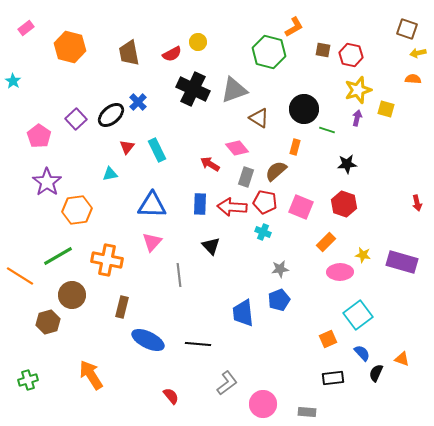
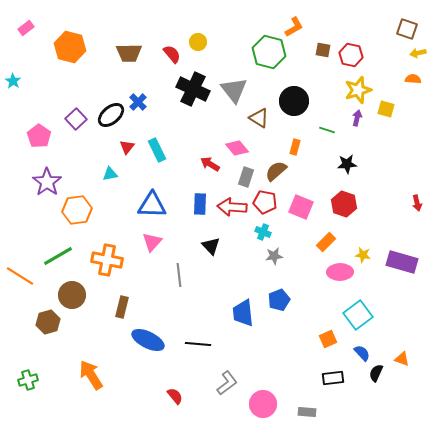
brown trapezoid at (129, 53): rotated 80 degrees counterclockwise
red semicircle at (172, 54): rotated 102 degrees counterclockwise
gray triangle at (234, 90): rotated 48 degrees counterclockwise
black circle at (304, 109): moved 10 px left, 8 px up
gray star at (280, 269): moved 6 px left, 13 px up
red semicircle at (171, 396): moved 4 px right
